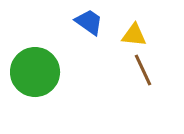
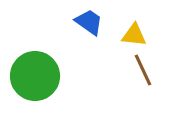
green circle: moved 4 px down
